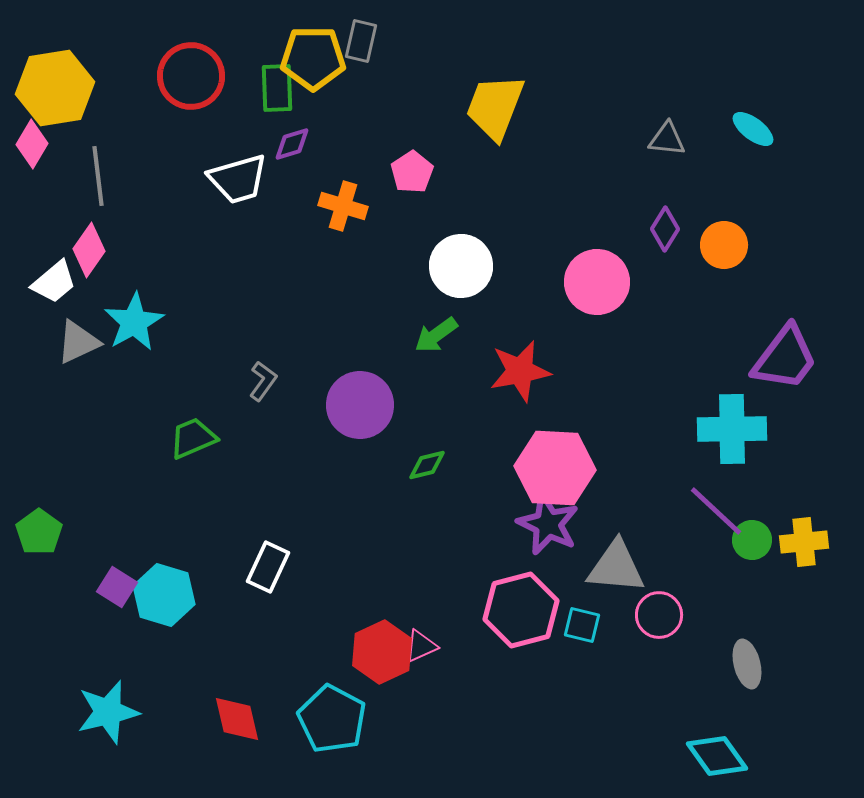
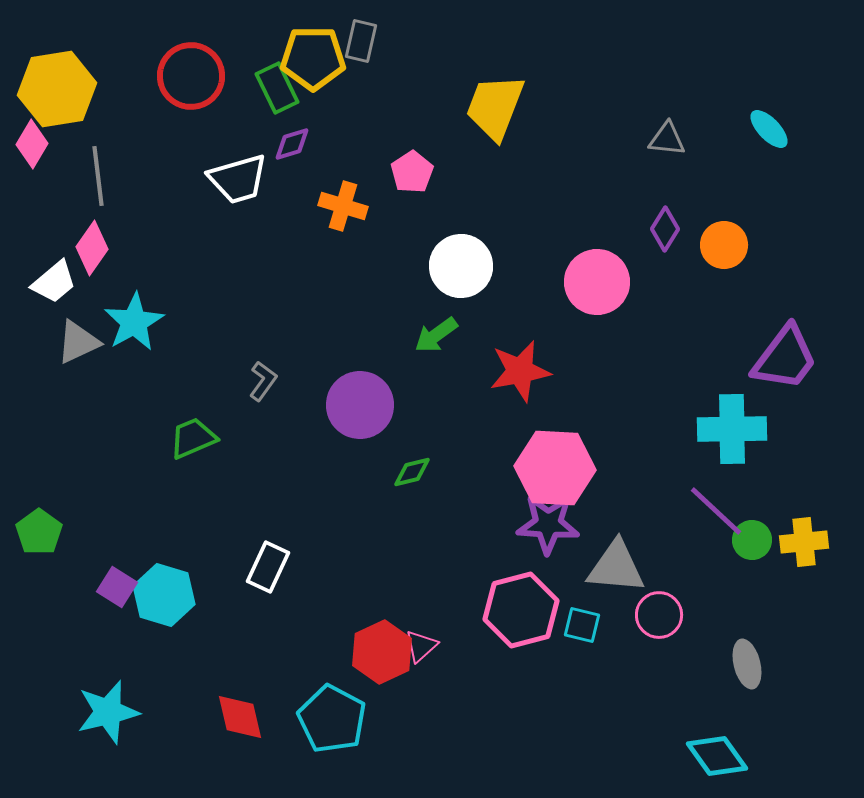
yellow hexagon at (55, 88): moved 2 px right, 1 px down
green rectangle at (277, 88): rotated 24 degrees counterclockwise
cyan ellipse at (753, 129): moved 16 px right; rotated 9 degrees clockwise
pink diamond at (89, 250): moved 3 px right, 2 px up
green diamond at (427, 465): moved 15 px left, 7 px down
purple star at (548, 524): rotated 22 degrees counterclockwise
pink triangle at (421, 646): rotated 18 degrees counterclockwise
red diamond at (237, 719): moved 3 px right, 2 px up
